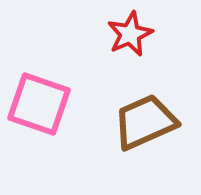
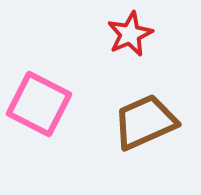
pink square: rotated 8 degrees clockwise
